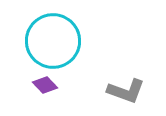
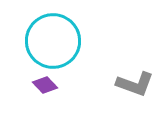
gray L-shape: moved 9 px right, 7 px up
